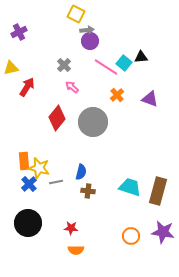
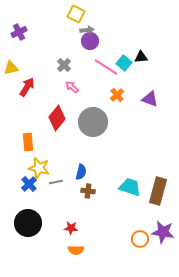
orange rectangle: moved 4 px right, 19 px up
orange circle: moved 9 px right, 3 px down
